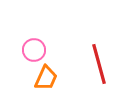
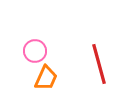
pink circle: moved 1 px right, 1 px down
